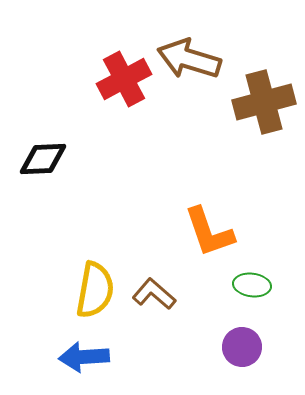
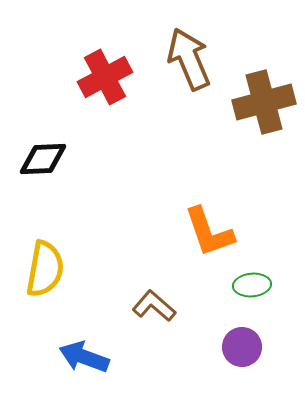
brown arrow: rotated 50 degrees clockwise
red cross: moved 19 px left, 2 px up
green ellipse: rotated 12 degrees counterclockwise
yellow semicircle: moved 50 px left, 21 px up
brown L-shape: moved 12 px down
blue arrow: rotated 24 degrees clockwise
